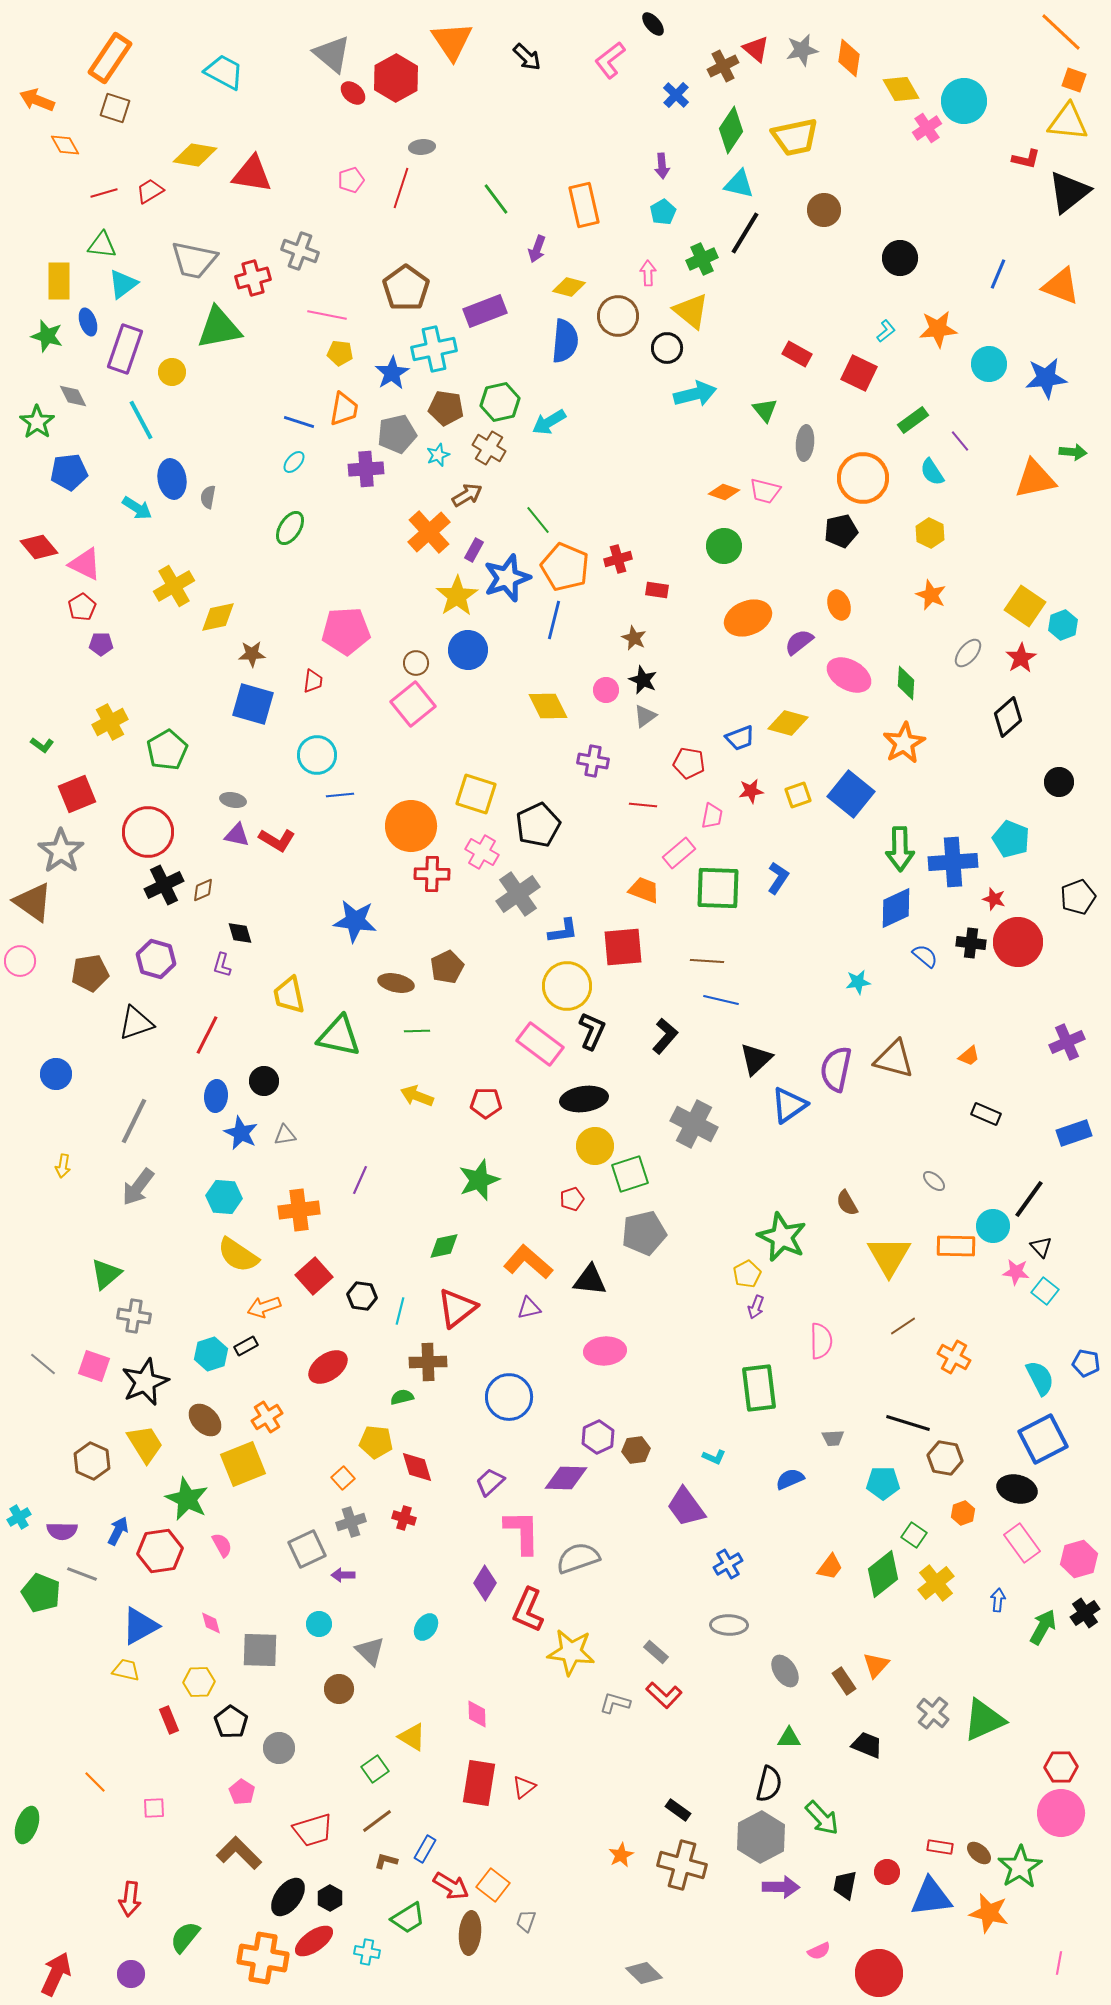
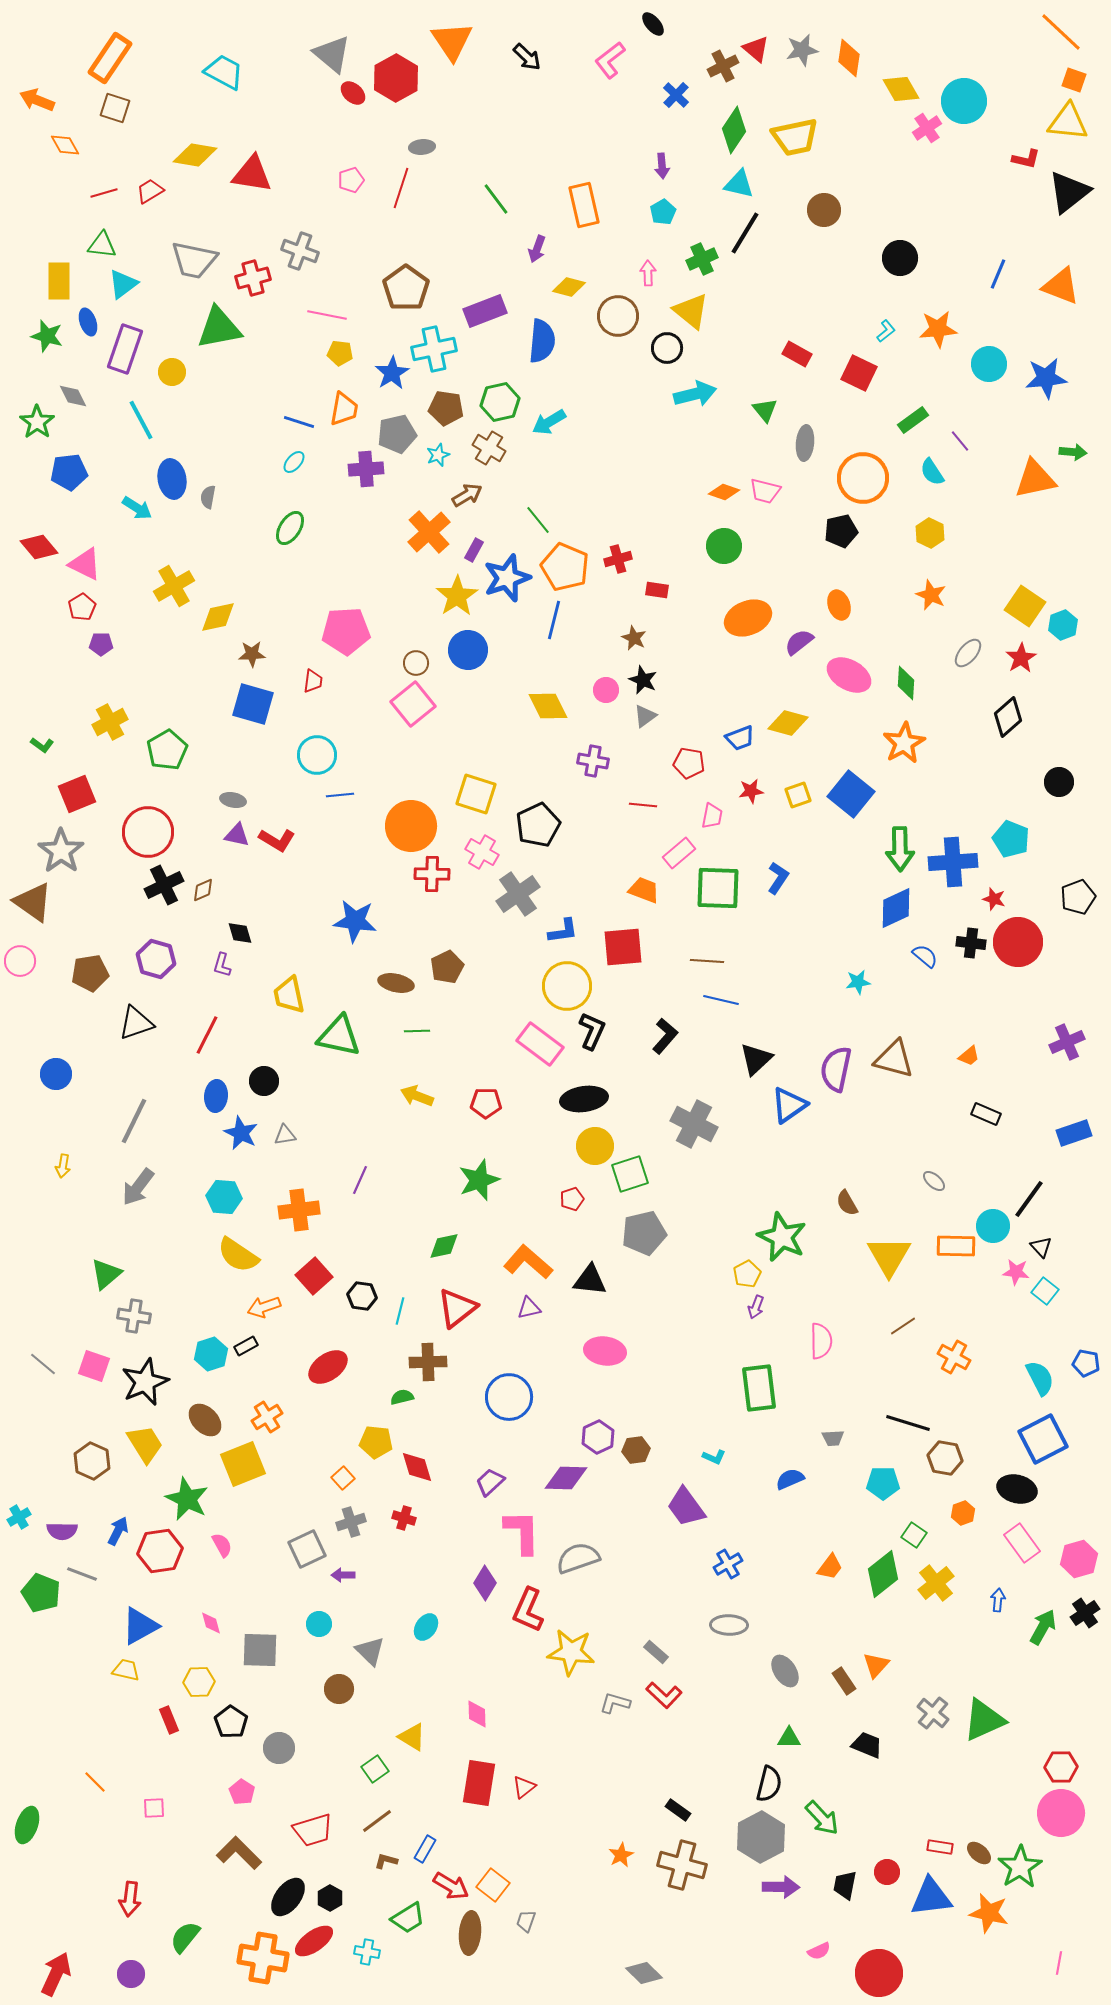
green diamond at (731, 130): moved 3 px right
blue semicircle at (565, 341): moved 23 px left
pink ellipse at (605, 1351): rotated 12 degrees clockwise
